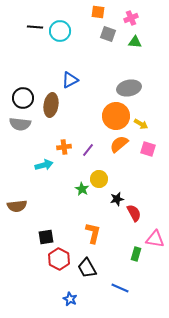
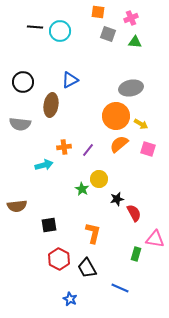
gray ellipse: moved 2 px right
black circle: moved 16 px up
black square: moved 3 px right, 12 px up
